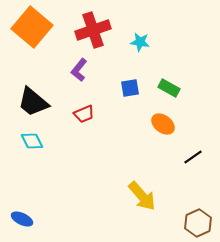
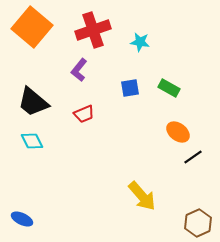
orange ellipse: moved 15 px right, 8 px down
